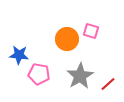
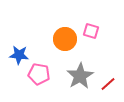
orange circle: moved 2 px left
